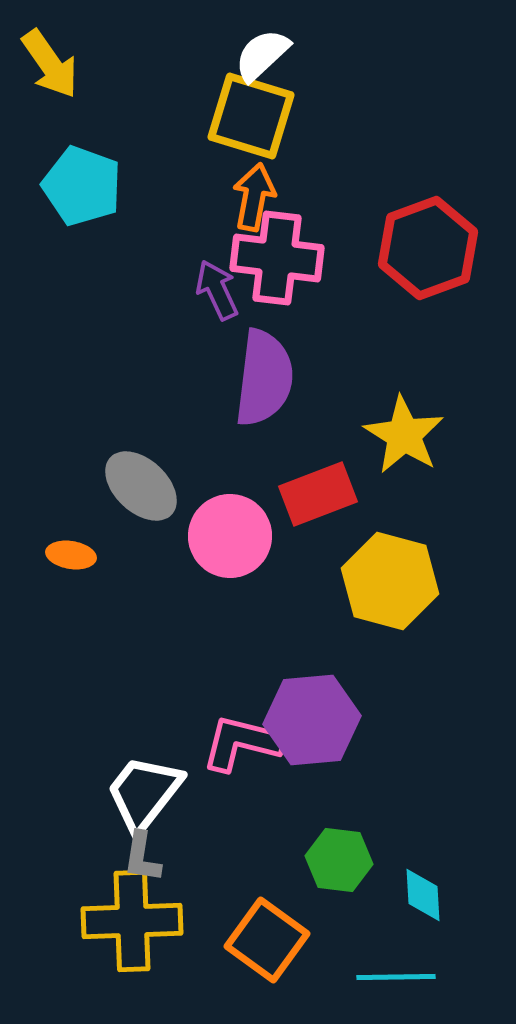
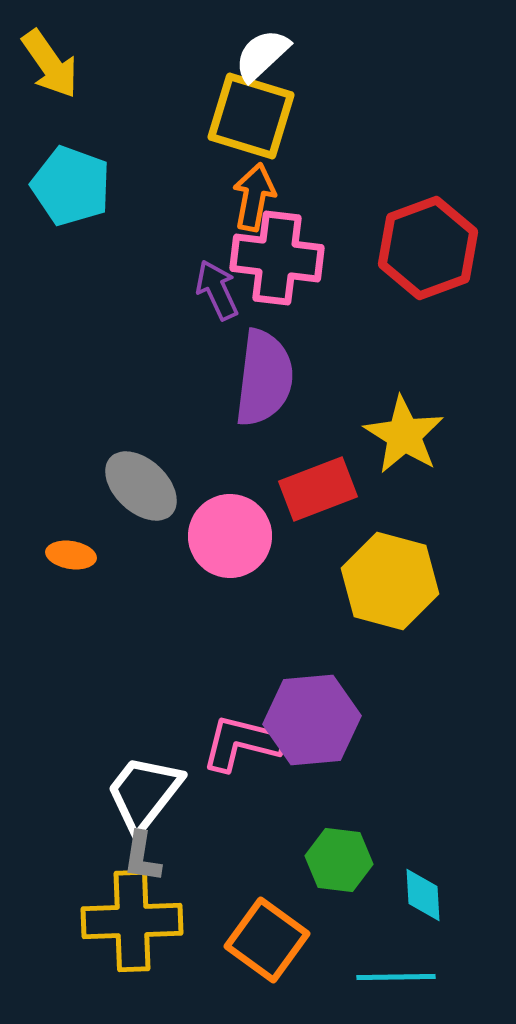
cyan pentagon: moved 11 px left
red rectangle: moved 5 px up
